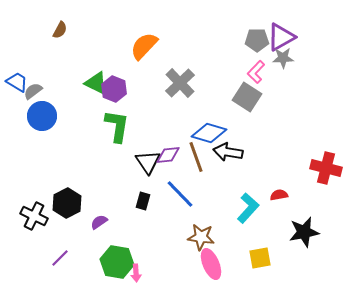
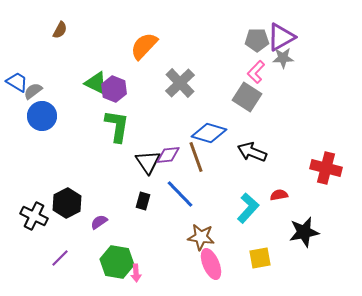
black arrow: moved 24 px right; rotated 12 degrees clockwise
